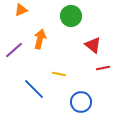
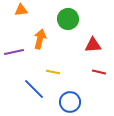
orange triangle: rotated 16 degrees clockwise
green circle: moved 3 px left, 3 px down
red triangle: rotated 42 degrees counterclockwise
purple line: moved 2 px down; rotated 30 degrees clockwise
red line: moved 4 px left, 4 px down; rotated 24 degrees clockwise
yellow line: moved 6 px left, 2 px up
blue circle: moved 11 px left
